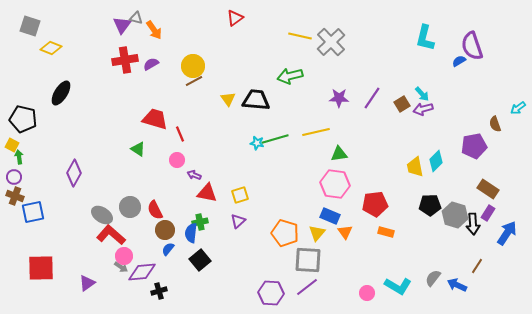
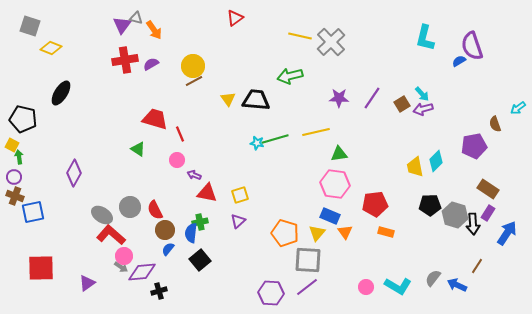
pink circle at (367, 293): moved 1 px left, 6 px up
